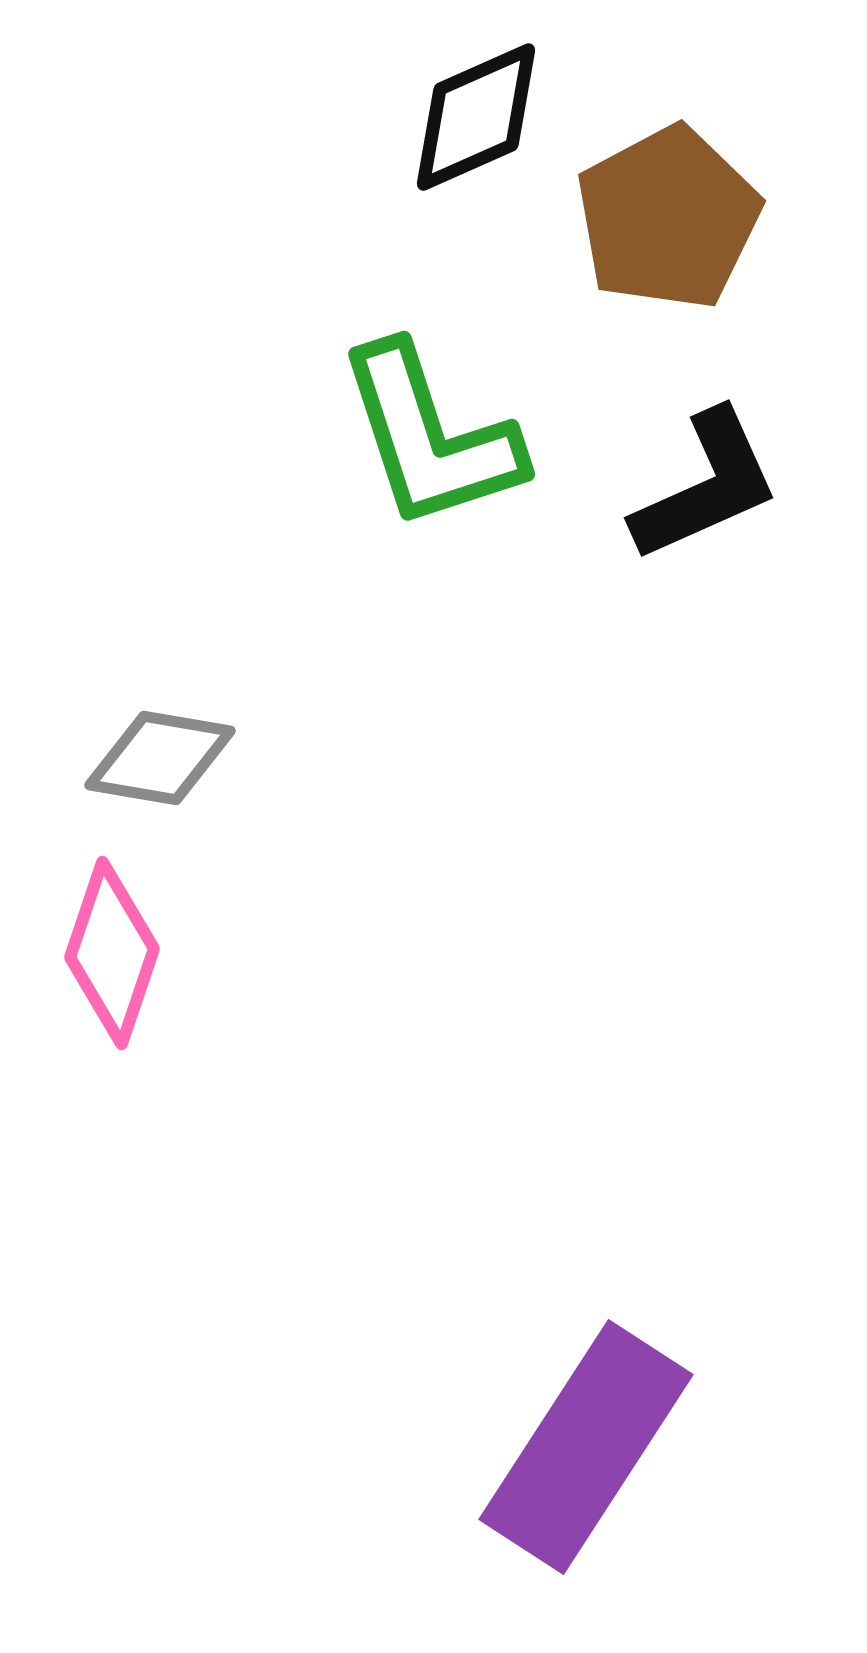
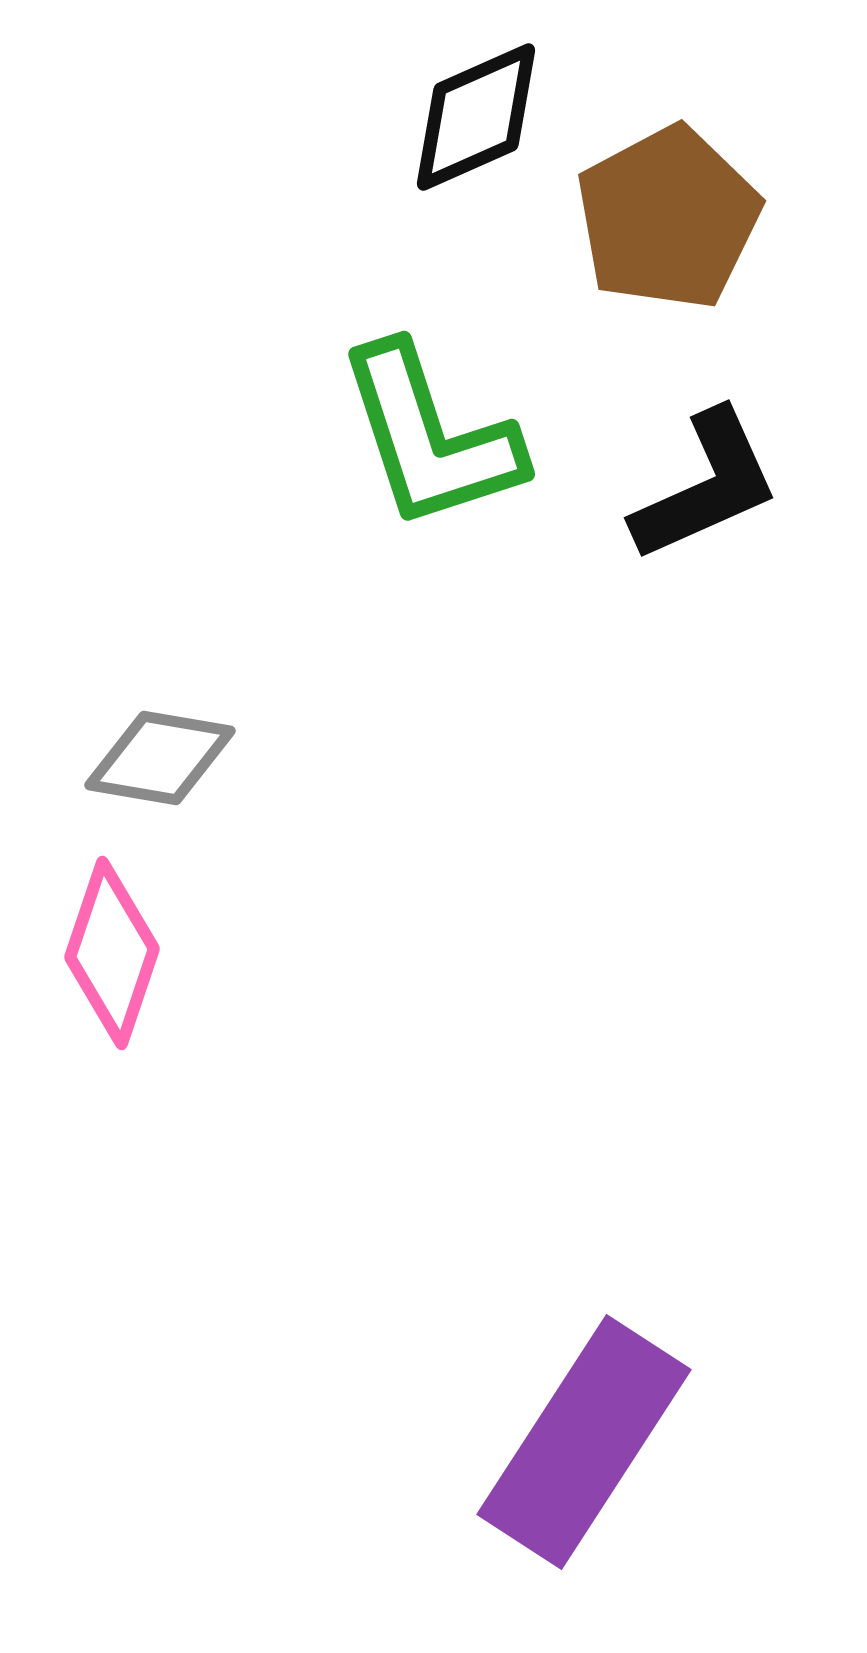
purple rectangle: moved 2 px left, 5 px up
